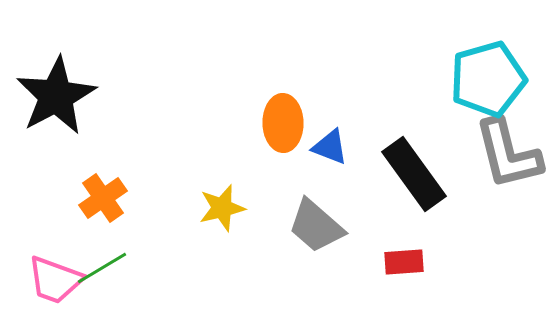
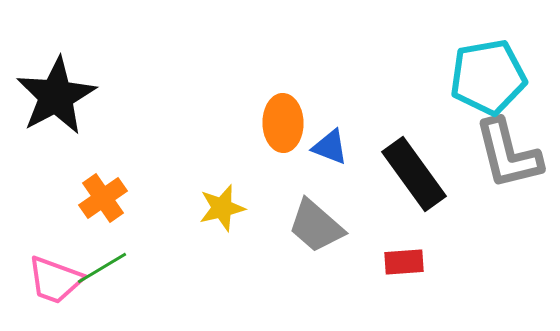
cyan pentagon: moved 2 px up; rotated 6 degrees clockwise
